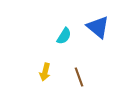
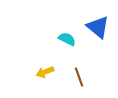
cyan semicircle: moved 3 px right, 3 px down; rotated 96 degrees counterclockwise
yellow arrow: rotated 54 degrees clockwise
